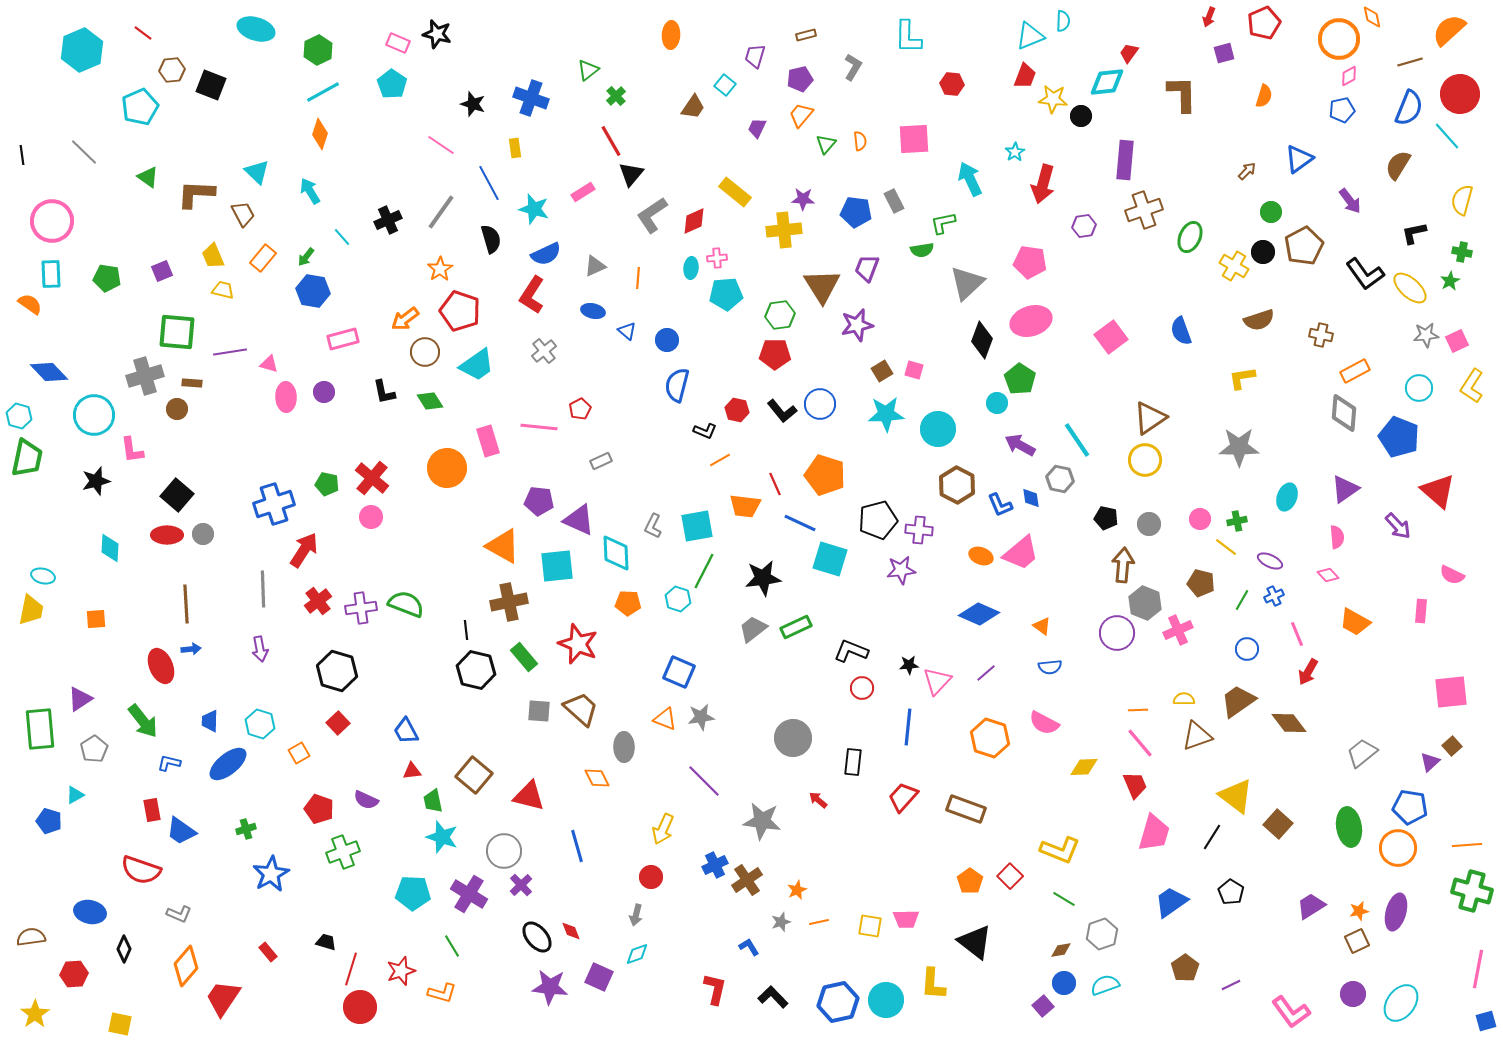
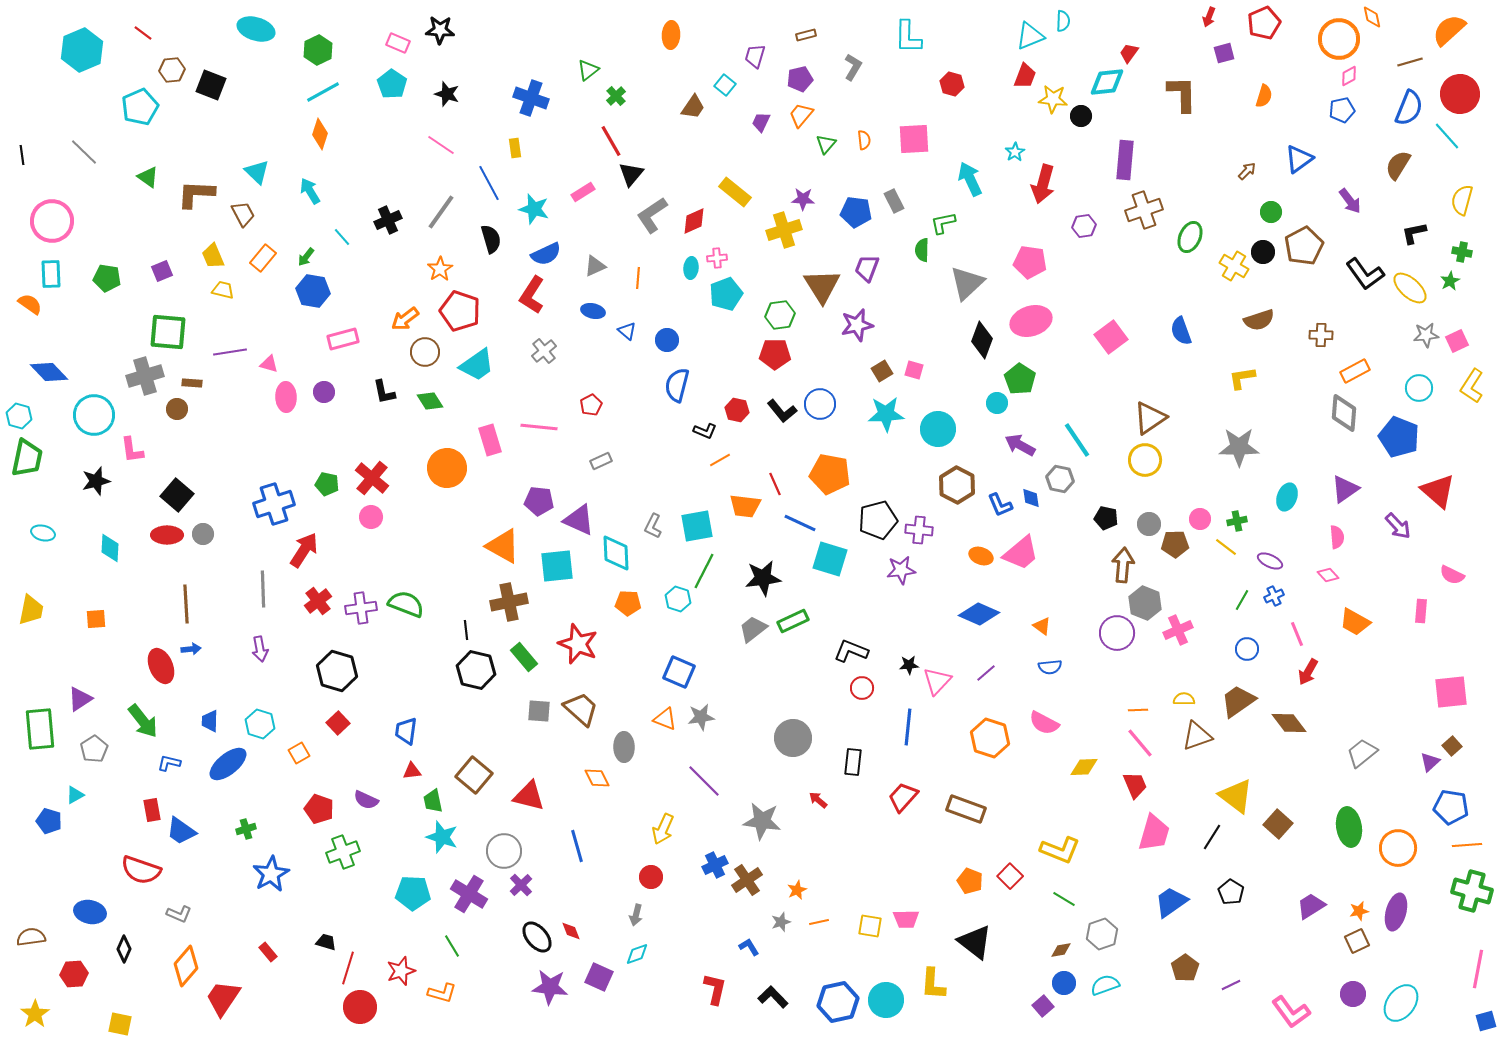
black star at (437, 34): moved 3 px right, 4 px up; rotated 12 degrees counterclockwise
red hexagon at (952, 84): rotated 10 degrees clockwise
black star at (473, 104): moved 26 px left, 10 px up
purple trapezoid at (757, 128): moved 4 px right, 6 px up
orange semicircle at (860, 141): moved 4 px right, 1 px up
yellow cross at (784, 230): rotated 12 degrees counterclockwise
green semicircle at (922, 250): rotated 100 degrees clockwise
cyan pentagon at (726, 294): rotated 16 degrees counterclockwise
green square at (177, 332): moved 9 px left
brown cross at (1321, 335): rotated 10 degrees counterclockwise
red pentagon at (580, 409): moved 11 px right, 4 px up
pink rectangle at (488, 441): moved 2 px right, 1 px up
orange pentagon at (825, 475): moved 5 px right, 1 px up; rotated 6 degrees counterclockwise
cyan ellipse at (43, 576): moved 43 px up
brown pentagon at (1201, 583): moved 26 px left, 39 px up; rotated 16 degrees counterclockwise
green rectangle at (796, 627): moved 3 px left, 6 px up
blue trapezoid at (406, 731): rotated 36 degrees clockwise
blue pentagon at (1410, 807): moved 41 px right
orange pentagon at (970, 881): rotated 15 degrees counterclockwise
red line at (351, 969): moved 3 px left, 1 px up
